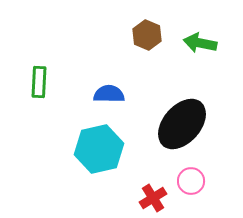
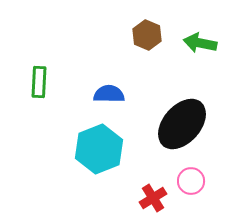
cyan hexagon: rotated 9 degrees counterclockwise
